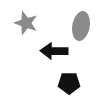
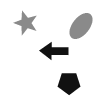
gray ellipse: rotated 28 degrees clockwise
